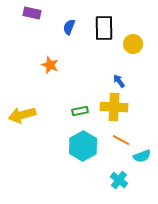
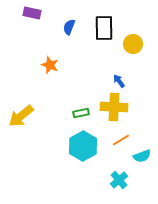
green rectangle: moved 1 px right, 2 px down
yellow arrow: moved 1 px left, 1 px down; rotated 24 degrees counterclockwise
orange line: rotated 60 degrees counterclockwise
cyan cross: rotated 12 degrees clockwise
